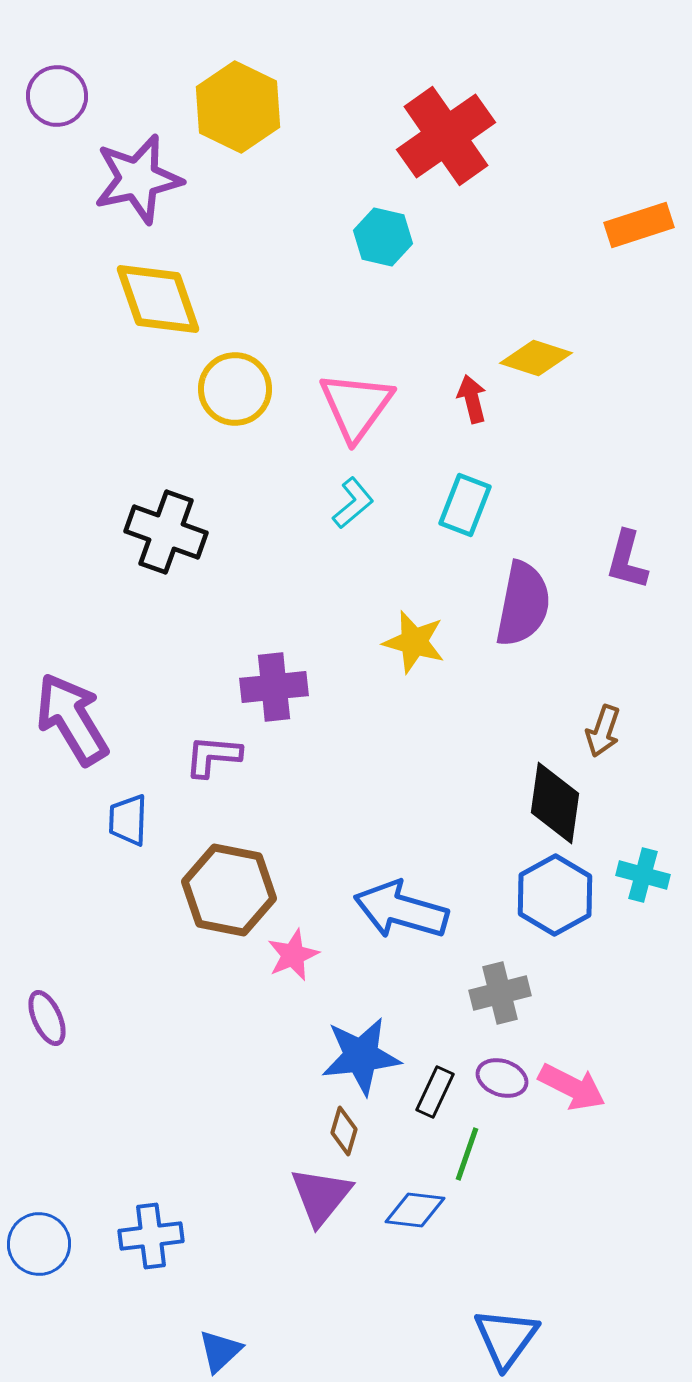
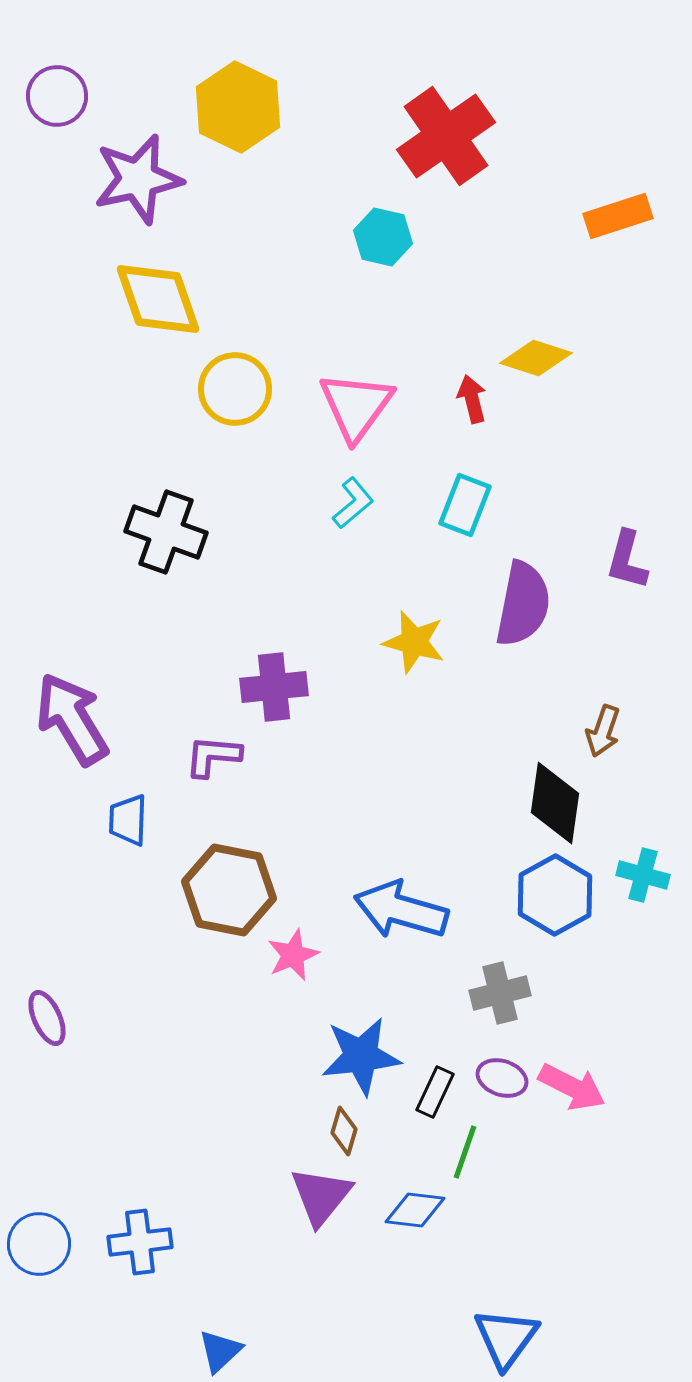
orange rectangle at (639, 225): moved 21 px left, 9 px up
green line at (467, 1154): moved 2 px left, 2 px up
blue cross at (151, 1236): moved 11 px left, 6 px down
